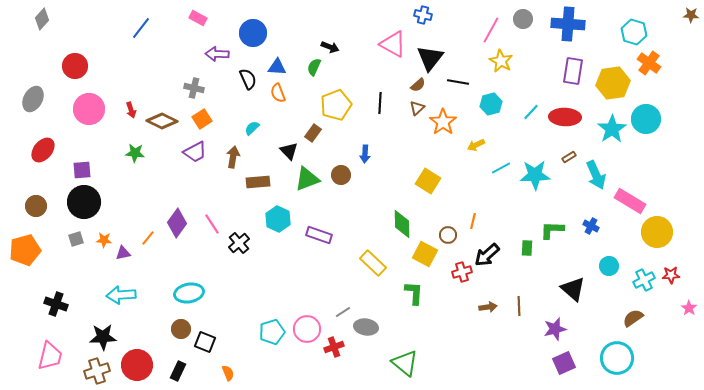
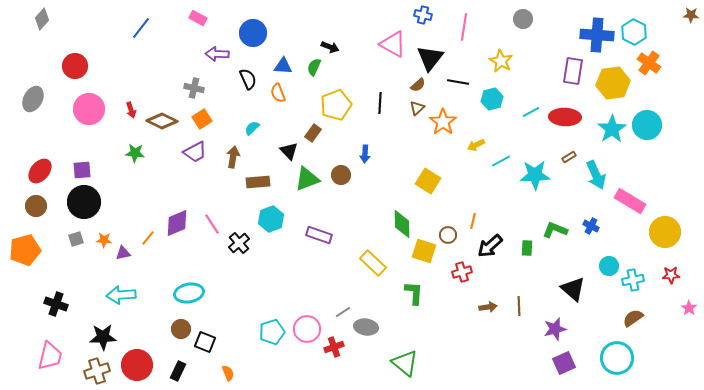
blue cross at (568, 24): moved 29 px right, 11 px down
pink line at (491, 30): moved 27 px left, 3 px up; rotated 20 degrees counterclockwise
cyan hexagon at (634, 32): rotated 10 degrees clockwise
blue triangle at (277, 67): moved 6 px right, 1 px up
cyan hexagon at (491, 104): moved 1 px right, 5 px up
cyan line at (531, 112): rotated 18 degrees clockwise
cyan circle at (646, 119): moved 1 px right, 6 px down
red ellipse at (43, 150): moved 3 px left, 21 px down
cyan line at (501, 168): moved 7 px up
cyan hexagon at (278, 219): moved 7 px left; rotated 15 degrees clockwise
purple diamond at (177, 223): rotated 32 degrees clockwise
green L-shape at (552, 230): moved 3 px right; rotated 20 degrees clockwise
yellow circle at (657, 232): moved 8 px right
yellow square at (425, 254): moved 1 px left, 3 px up; rotated 10 degrees counterclockwise
black arrow at (487, 255): moved 3 px right, 9 px up
cyan cross at (644, 280): moved 11 px left; rotated 15 degrees clockwise
